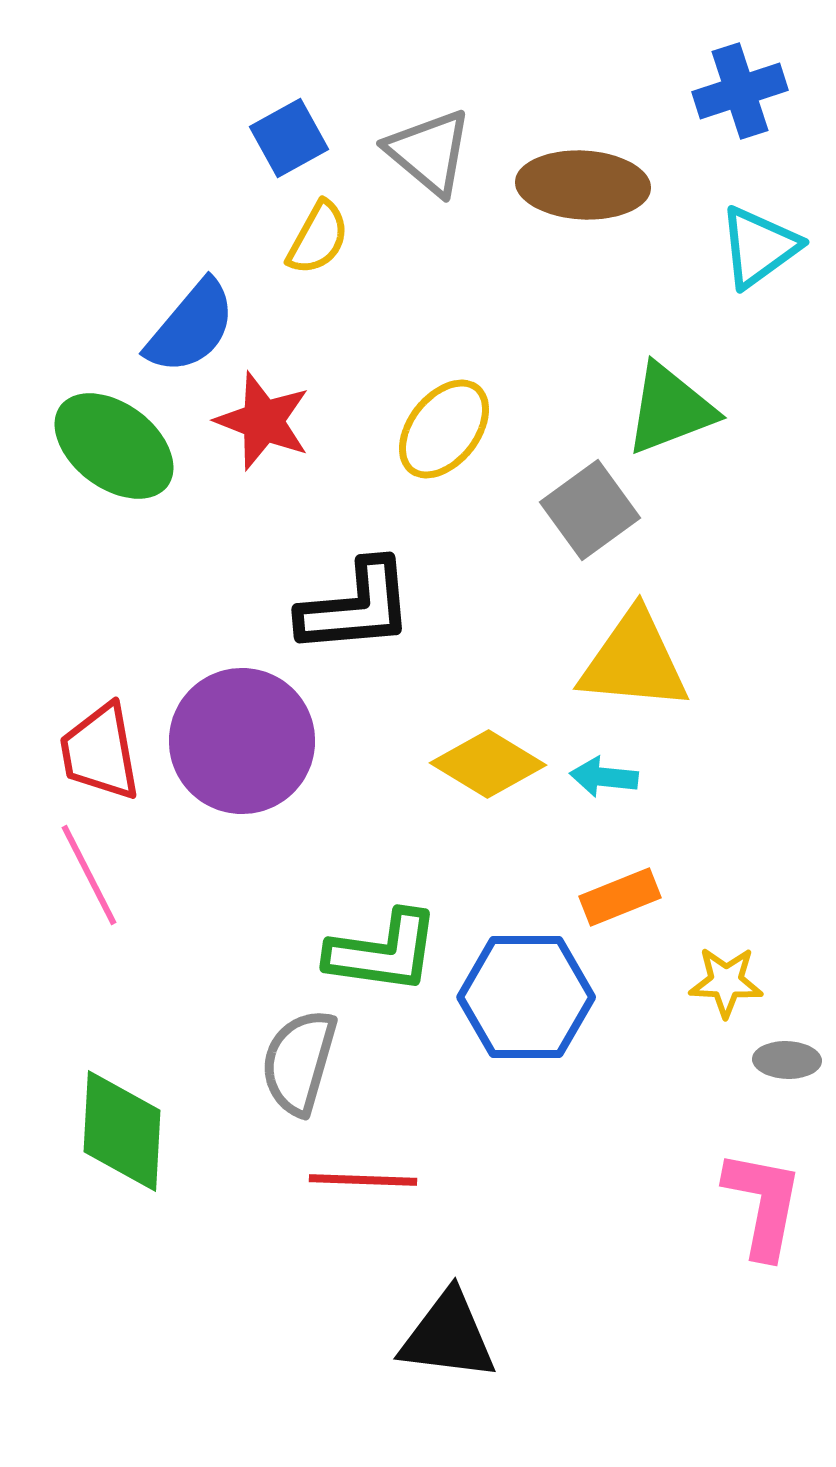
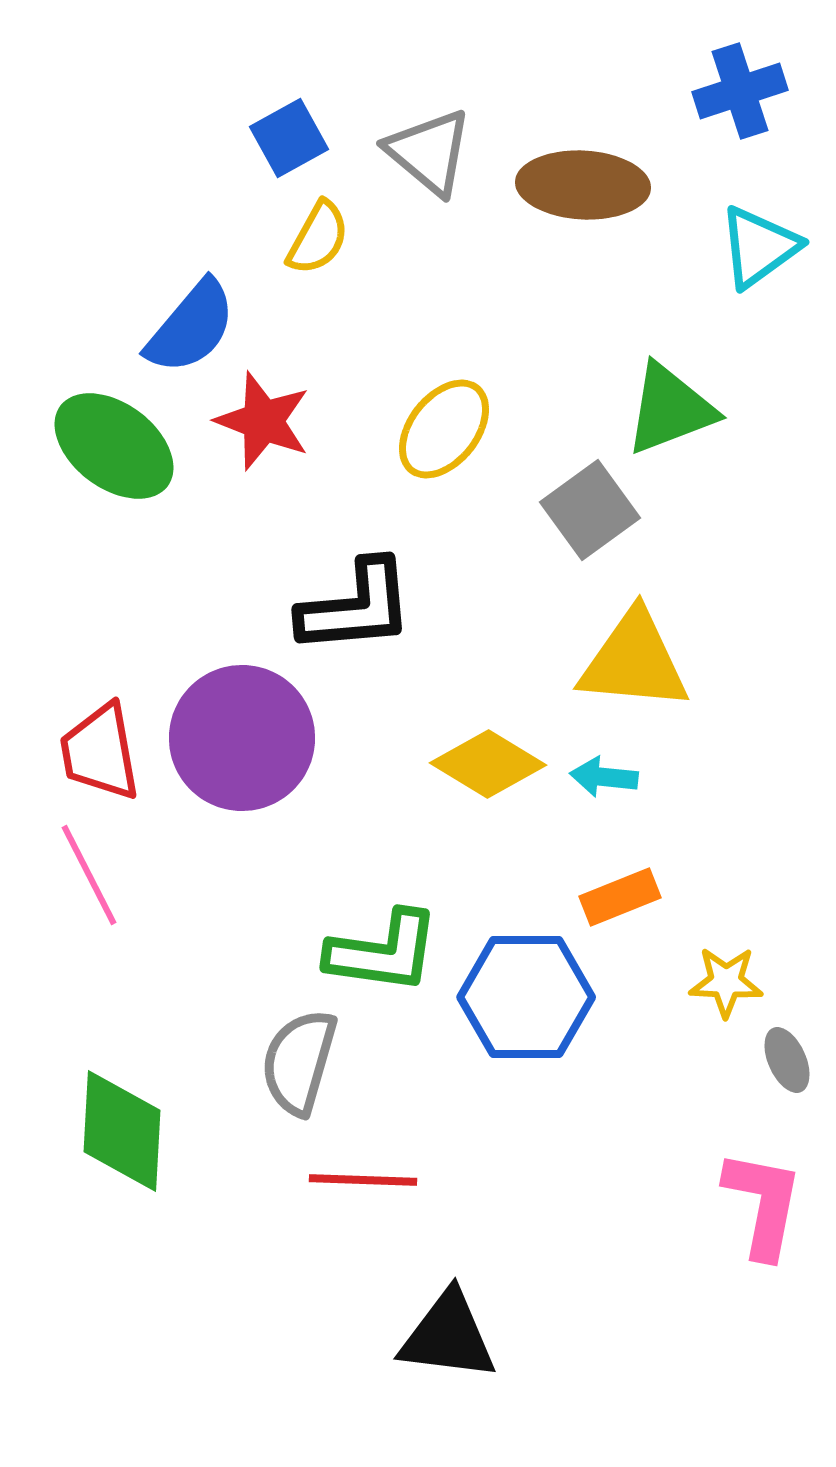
purple circle: moved 3 px up
gray ellipse: rotated 64 degrees clockwise
